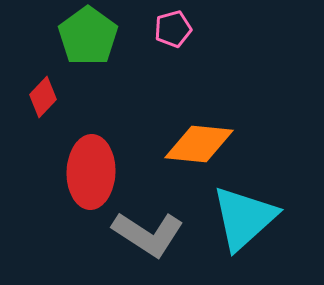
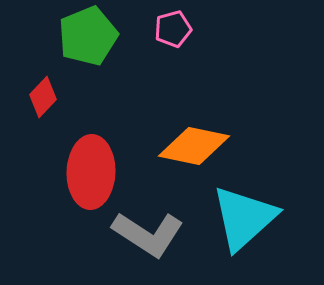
green pentagon: rotated 14 degrees clockwise
orange diamond: moved 5 px left, 2 px down; rotated 6 degrees clockwise
